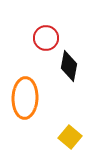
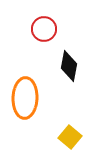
red circle: moved 2 px left, 9 px up
